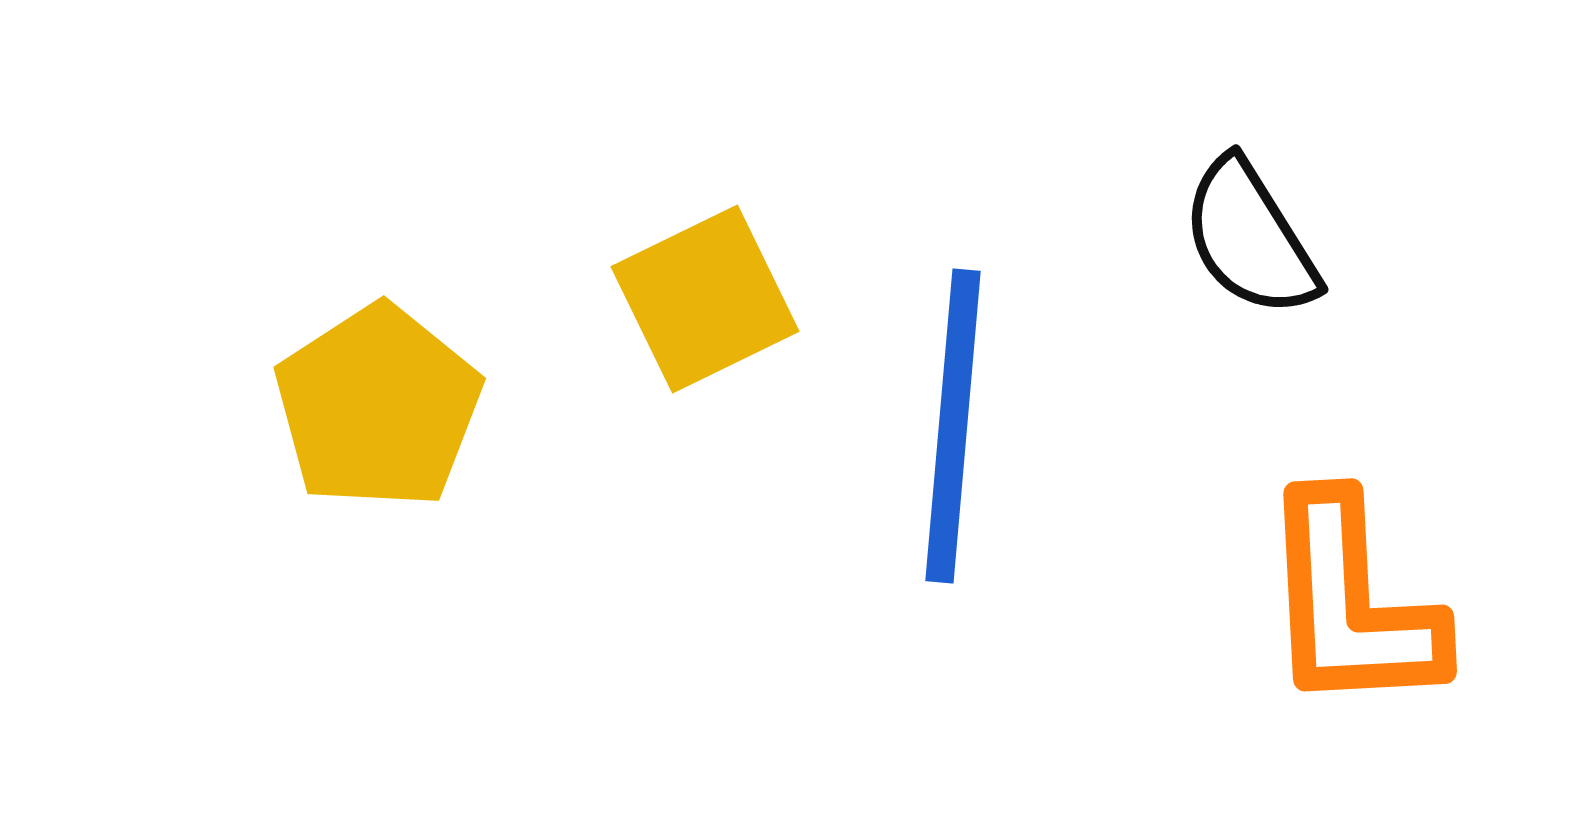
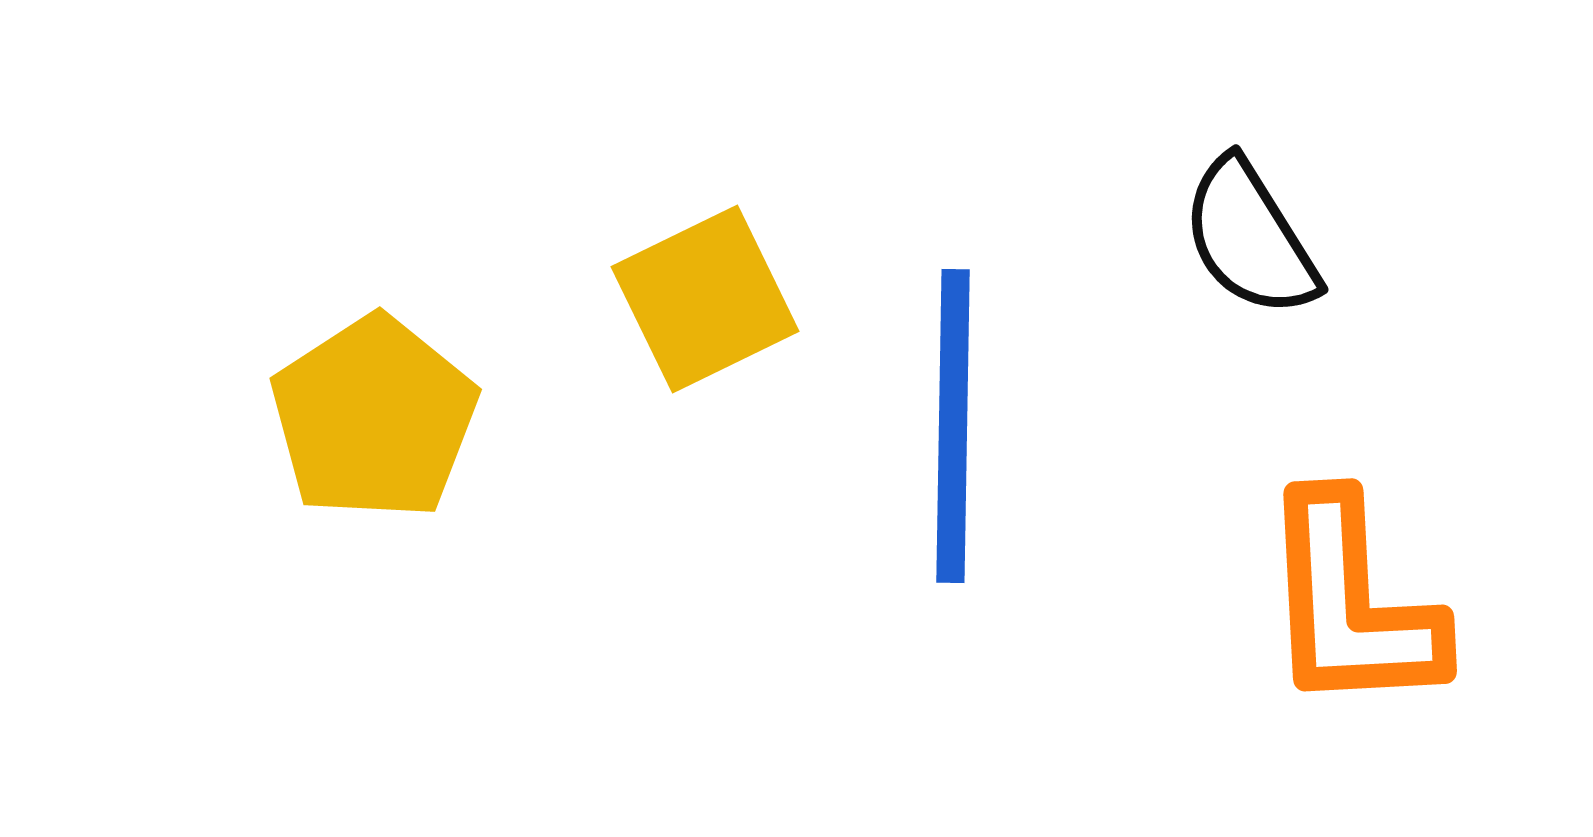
yellow pentagon: moved 4 px left, 11 px down
blue line: rotated 4 degrees counterclockwise
